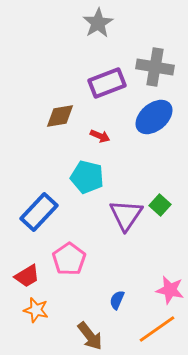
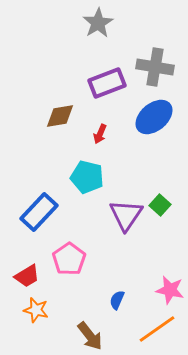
red arrow: moved 2 px up; rotated 90 degrees clockwise
